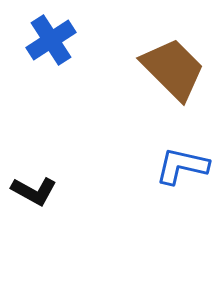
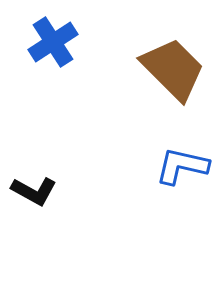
blue cross: moved 2 px right, 2 px down
